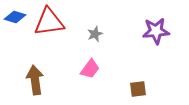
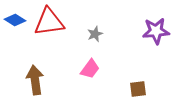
blue diamond: moved 3 px down; rotated 15 degrees clockwise
